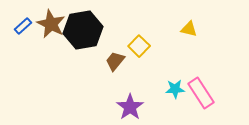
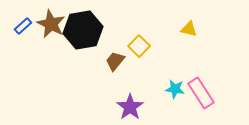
cyan star: rotated 12 degrees clockwise
